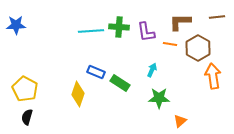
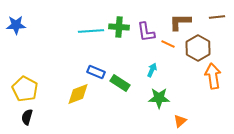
orange line: moved 2 px left; rotated 16 degrees clockwise
yellow diamond: rotated 50 degrees clockwise
